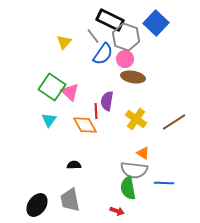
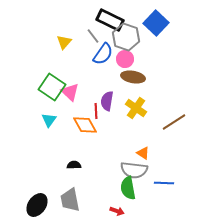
yellow cross: moved 11 px up
